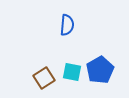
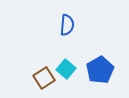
cyan square: moved 6 px left, 3 px up; rotated 30 degrees clockwise
